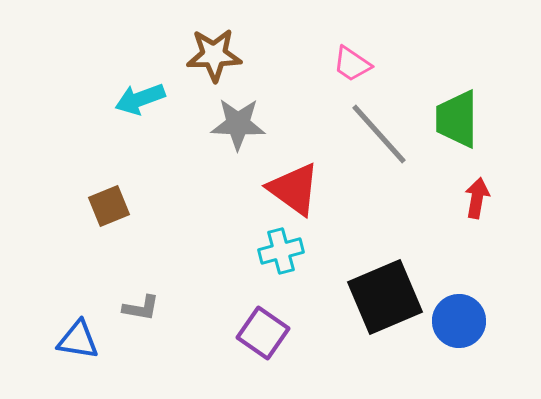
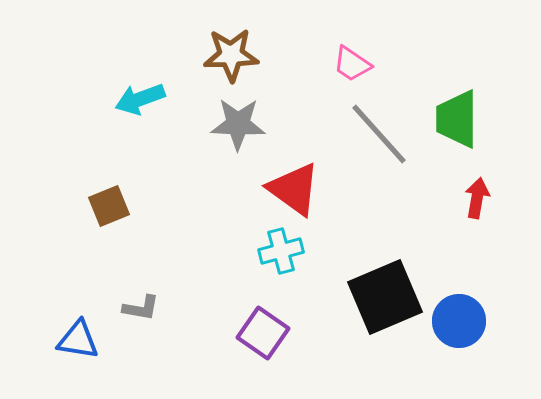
brown star: moved 17 px right
